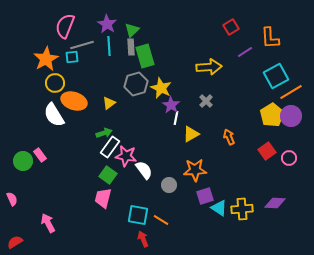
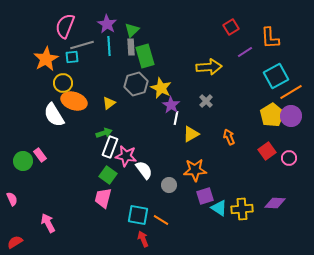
yellow circle at (55, 83): moved 8 px right
white rectangle at (110, 147): rotated 15 degrees counterclockwise
